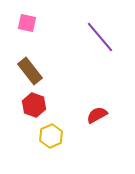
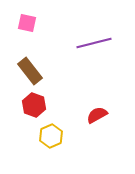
purple line: moved 6 px left, 6 px down; rotated 64 degrees counterclockwise
